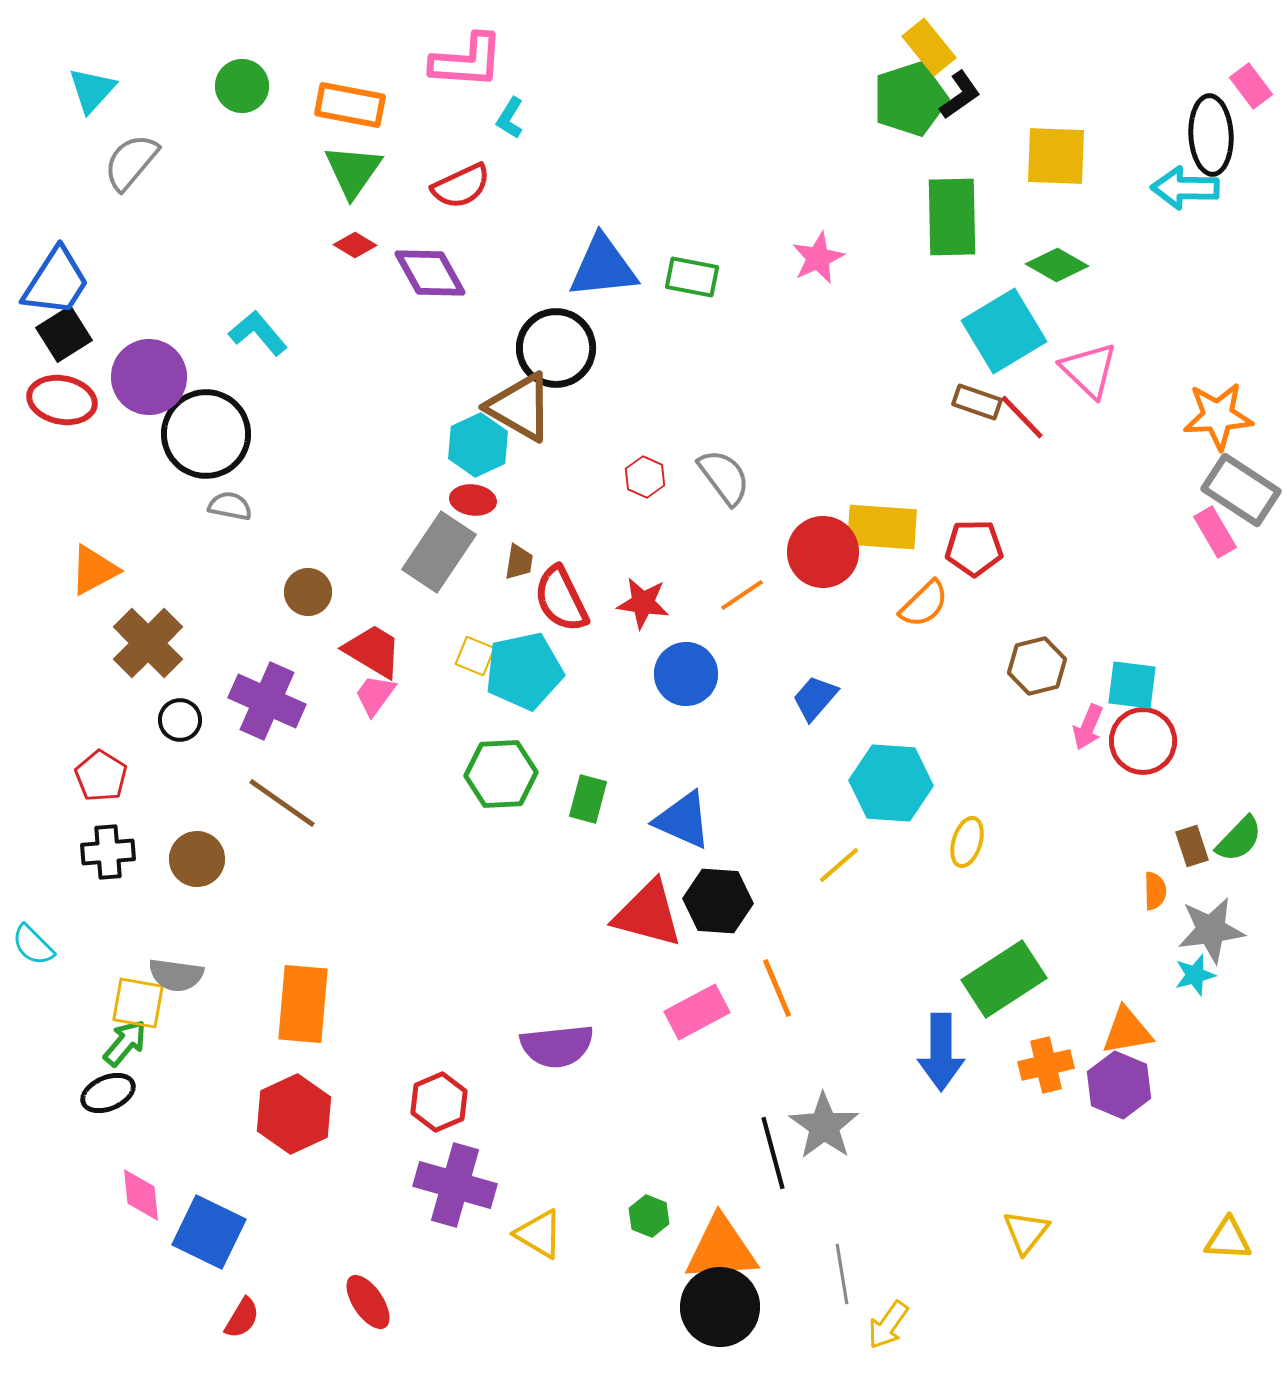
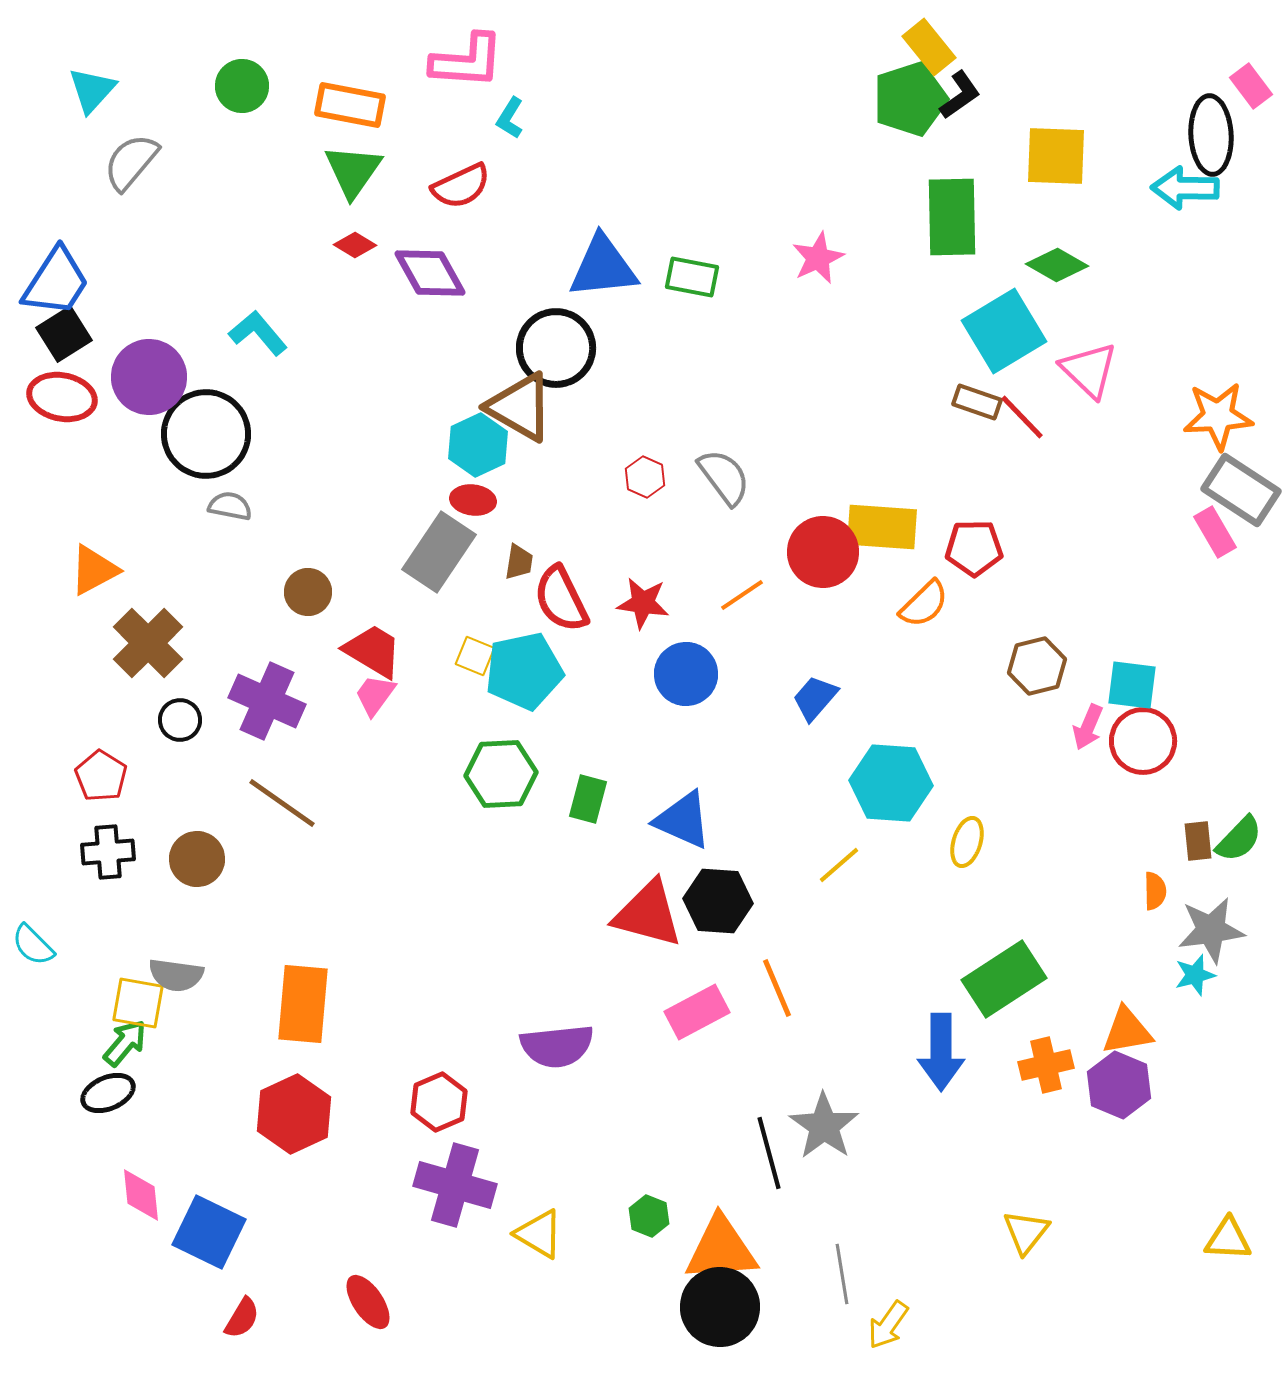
red ellipse at (62, 400): moved 3 px up
brown rectangle at (1192, 846): moved 6 px right, 5 px up; rotated 12 degrees clockwise
black line at (773, 1153): moved 4 px left
